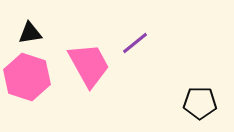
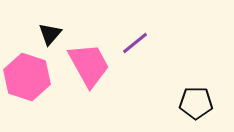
black triangle: moved 20 px right, 1 px down; rotated 40 degrees counterclockwise
black pentagon: moved 4 px left
